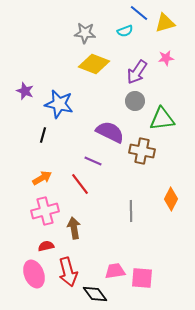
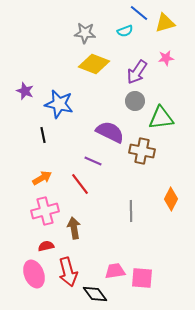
green triangle: moved 1 px left, 1 px up
black line: rotated 28 degrees counterclockwise
